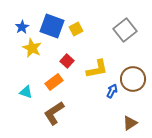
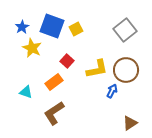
brown circle: moved 7 px left, 9 px up
